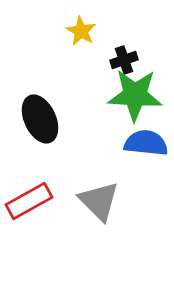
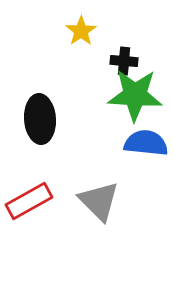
yellow star: rotated 8 degrees clockwise
black cross: moved 1 px down; rotated 24 degrees clockwise
black ellipse: rotated 21 degrees clockwise
